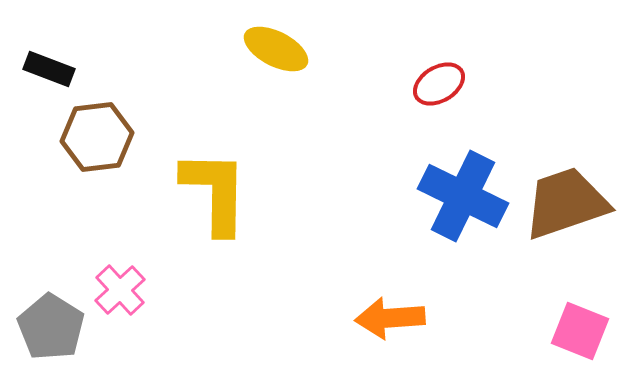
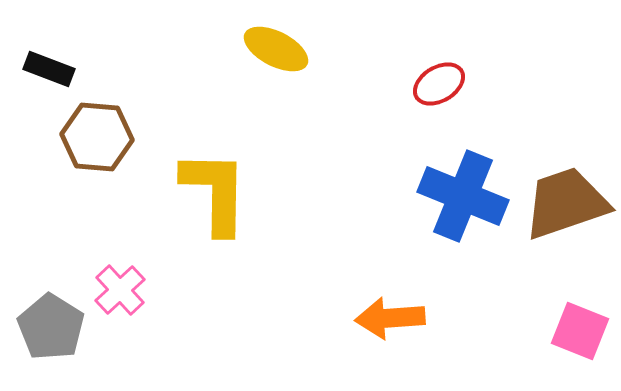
brown hexagon: rotated 12 degrees clockwise
blue cross: rotated 4 degrees counterclockwise
